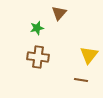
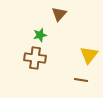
brown triangle: moved 1 px down
green star: moved 3 px right, 7 px down
brown cross: moved 3 px left, 1 px down
